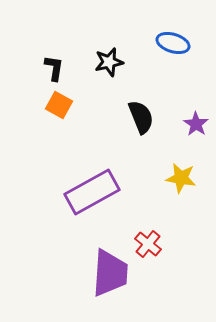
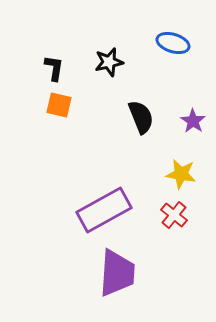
orange square: rotated 16 degrees counterclockwise
purple star: moved 3 px left, 3 px up
yellow star: moved 4 px up
purple rectangle: moved 12 px right, 18 px down
red cross: moved 26 px right, 29 px up
purple trapezoid: moved 7 px right
